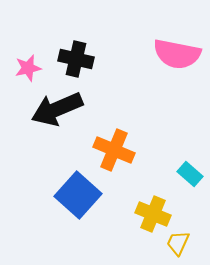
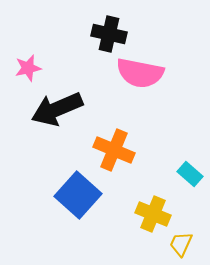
pink semicircle: moved 37 px left, 19 px down
black cross: moved 33 px right, 25 px up
yellow trapezoid: moved 3 px right, 1 px down
